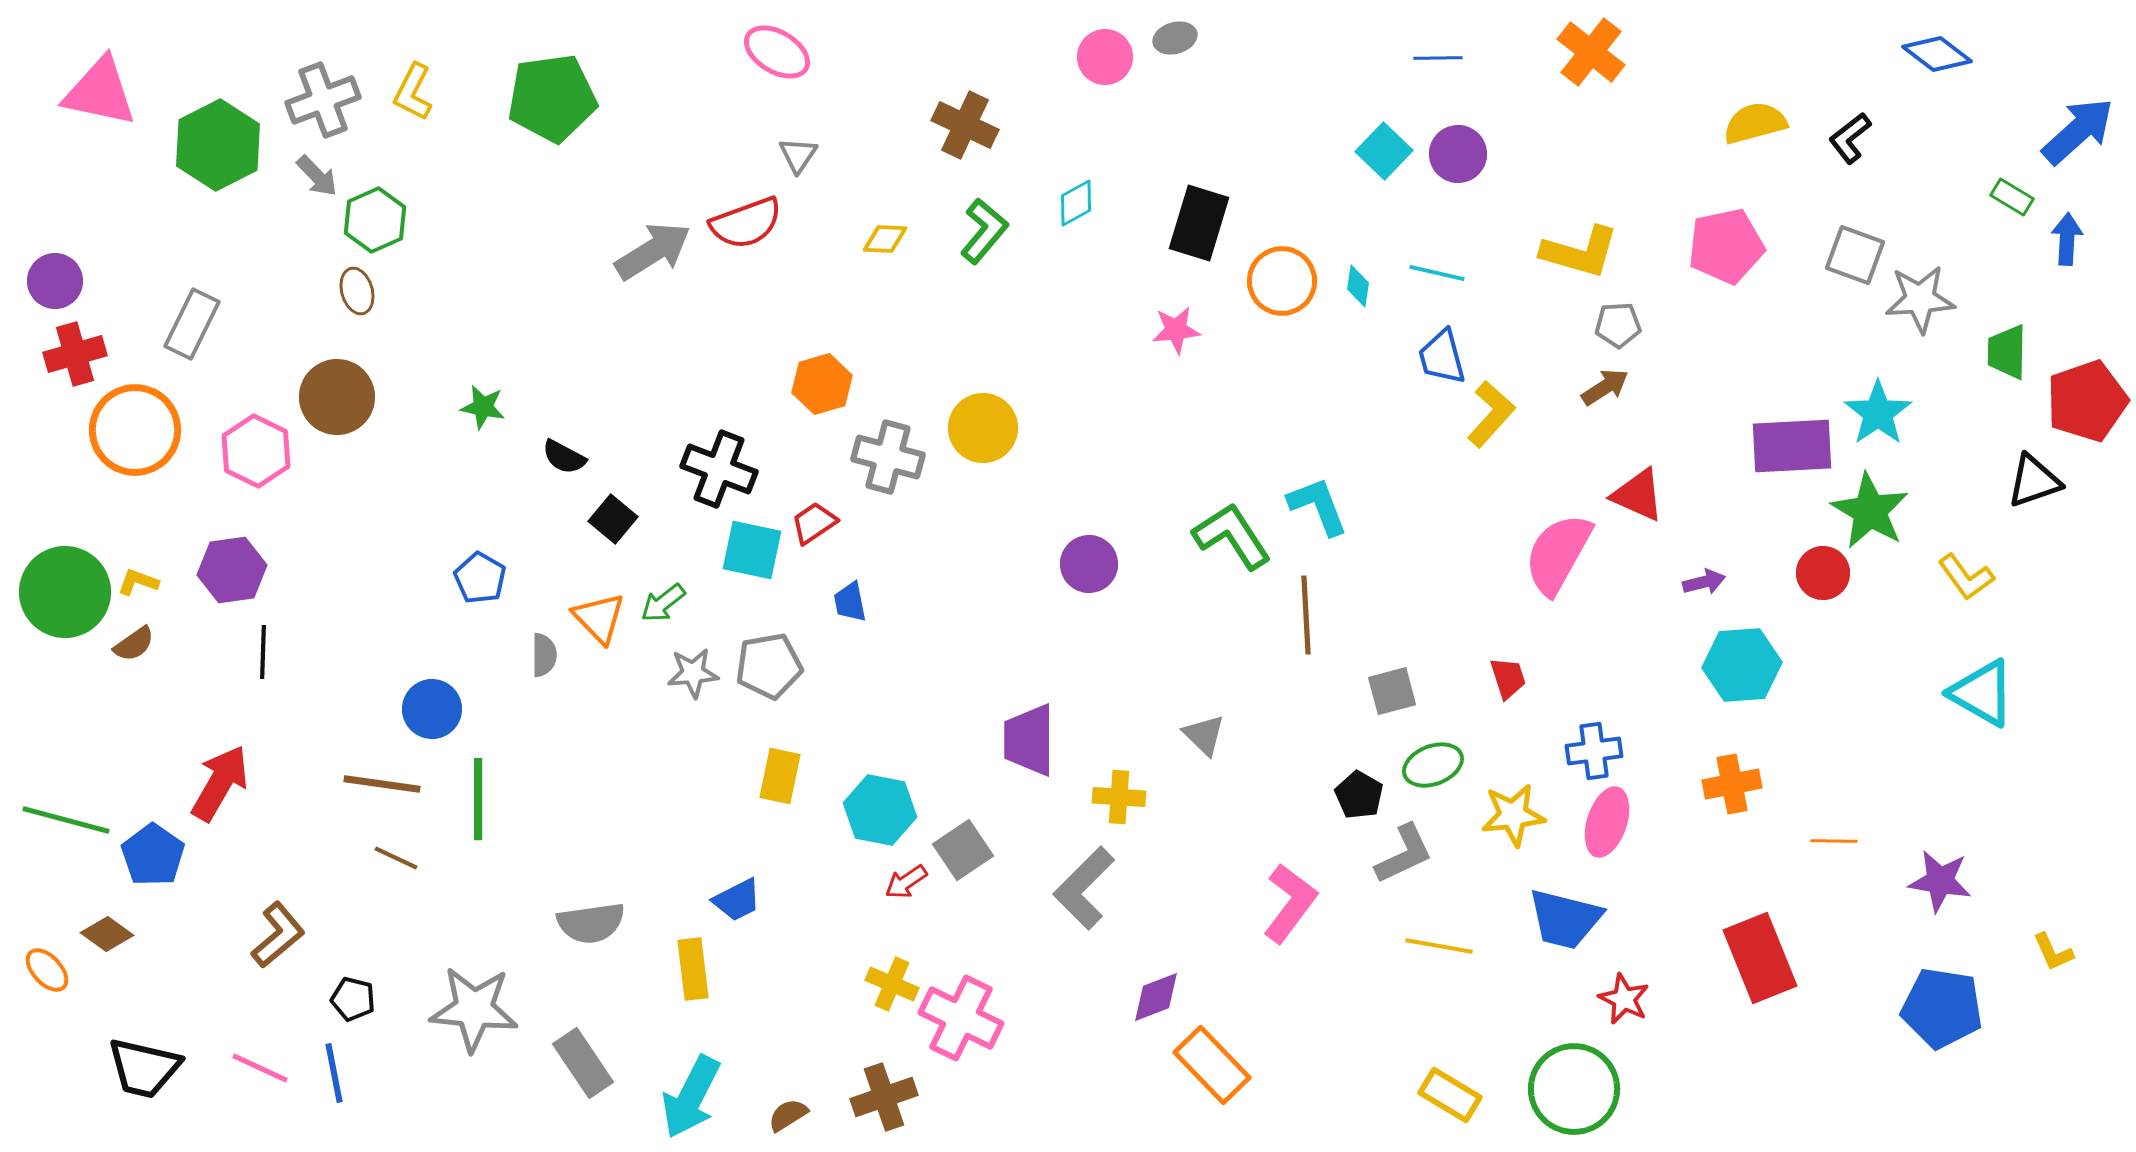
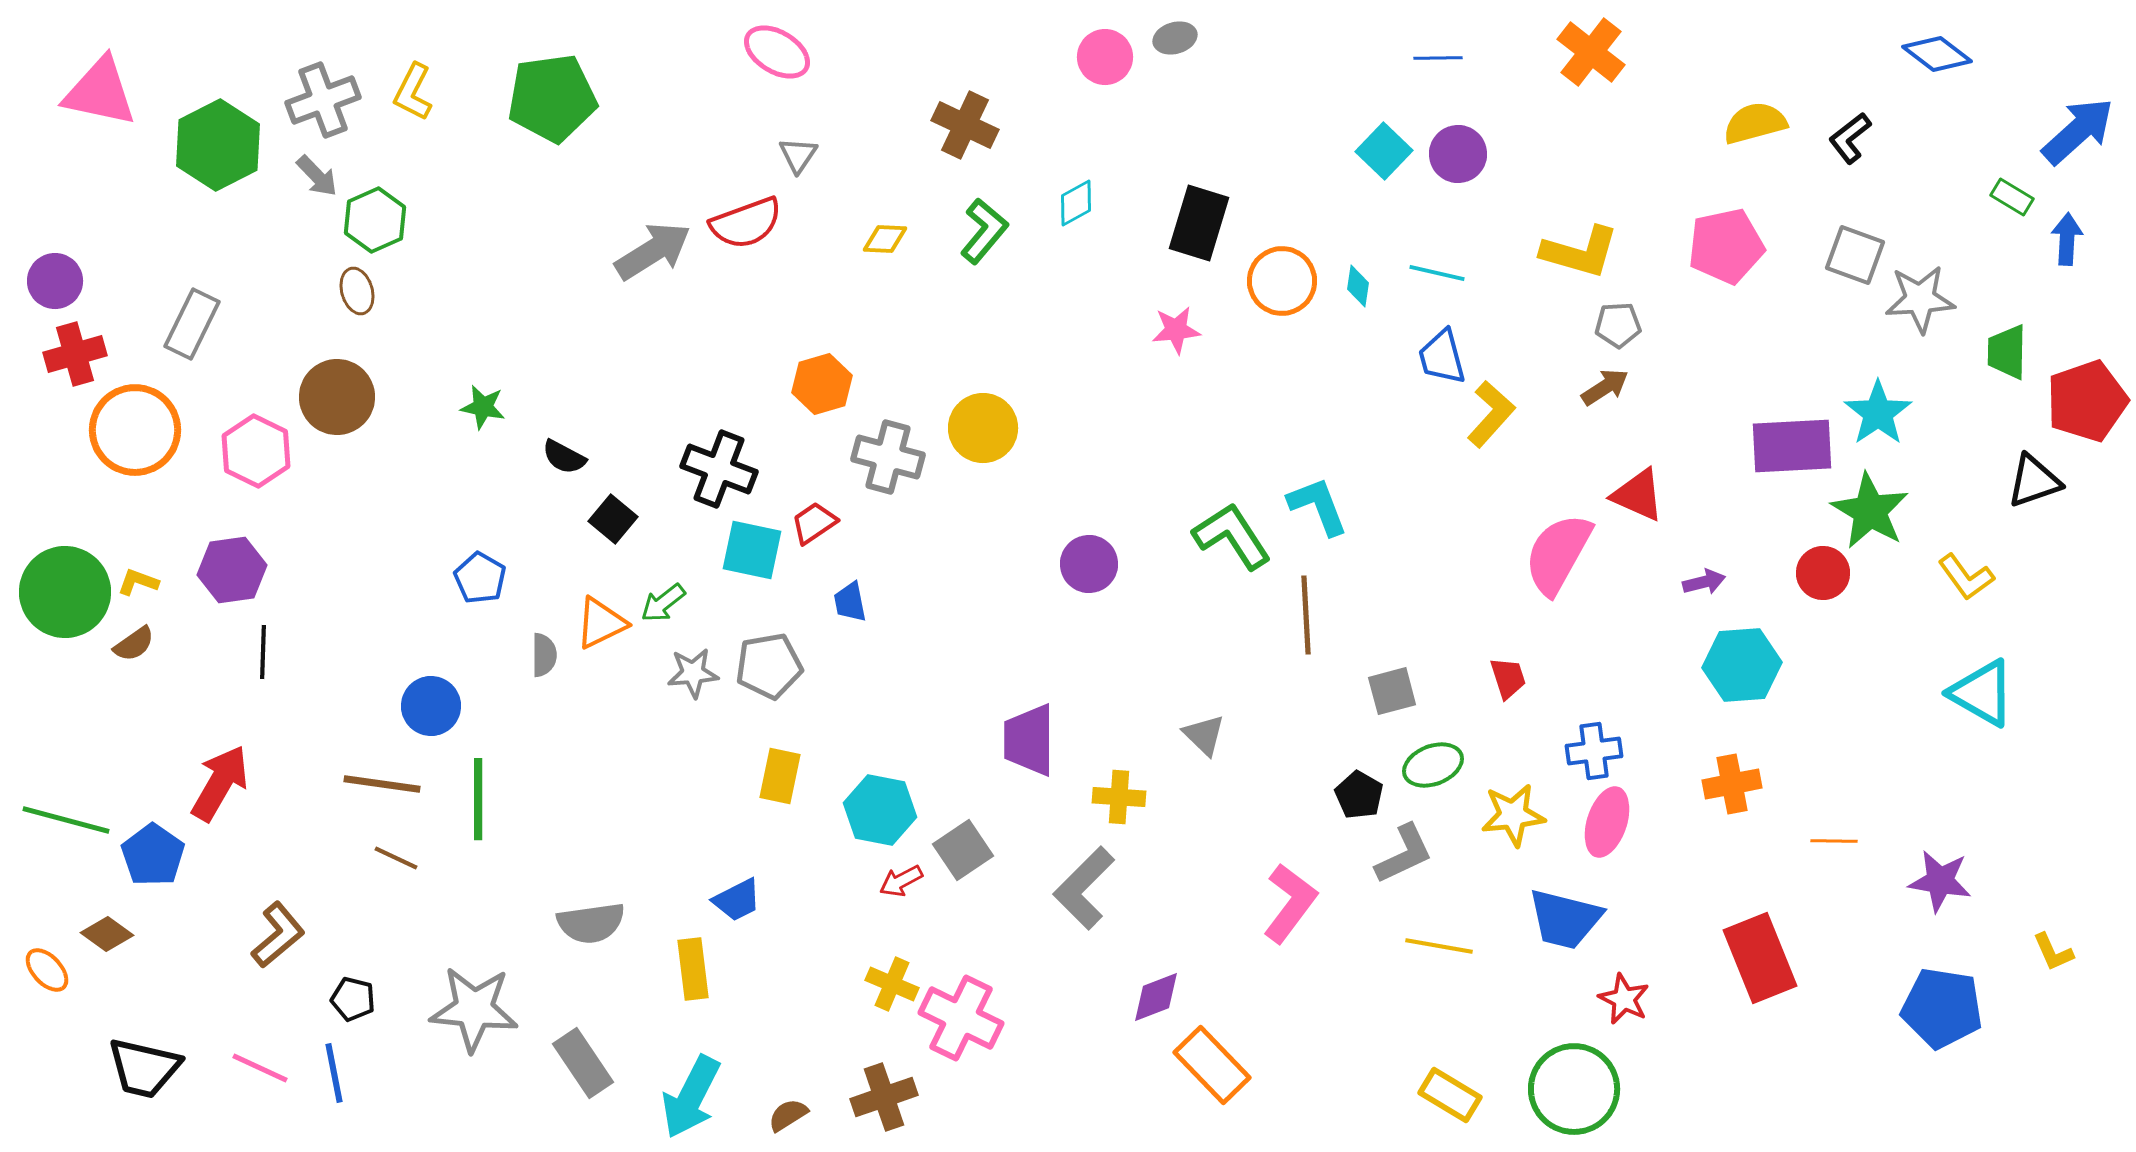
orange triangle at (599, 618): moved 2 px right, 5 px down; rotated 48 degrees clockwise
blue circle at (432, 709): moved 1 px left, 3 px up
red arrow at (906, 882): moved 5 px left, 1 px up; rotated 6 degrees clockwise
